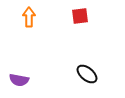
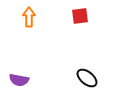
black ellipse: moved 4 px down
